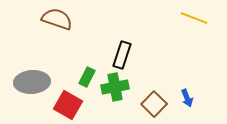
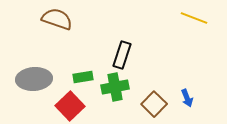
green rectangle: moved 4 px left; rotated 54 degrees clockwise
gray ellipse: moved 2 px right, 3 px up
red square: moved 2 px right, 1 px down; rotated 16 degrees clockwise
